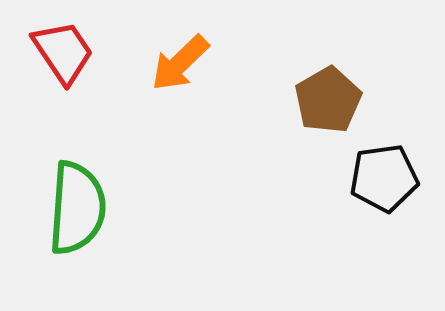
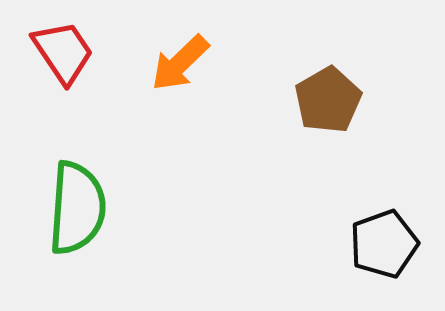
black pentagon: moved 66 px down; rotated 12 degrees counterclockwise
